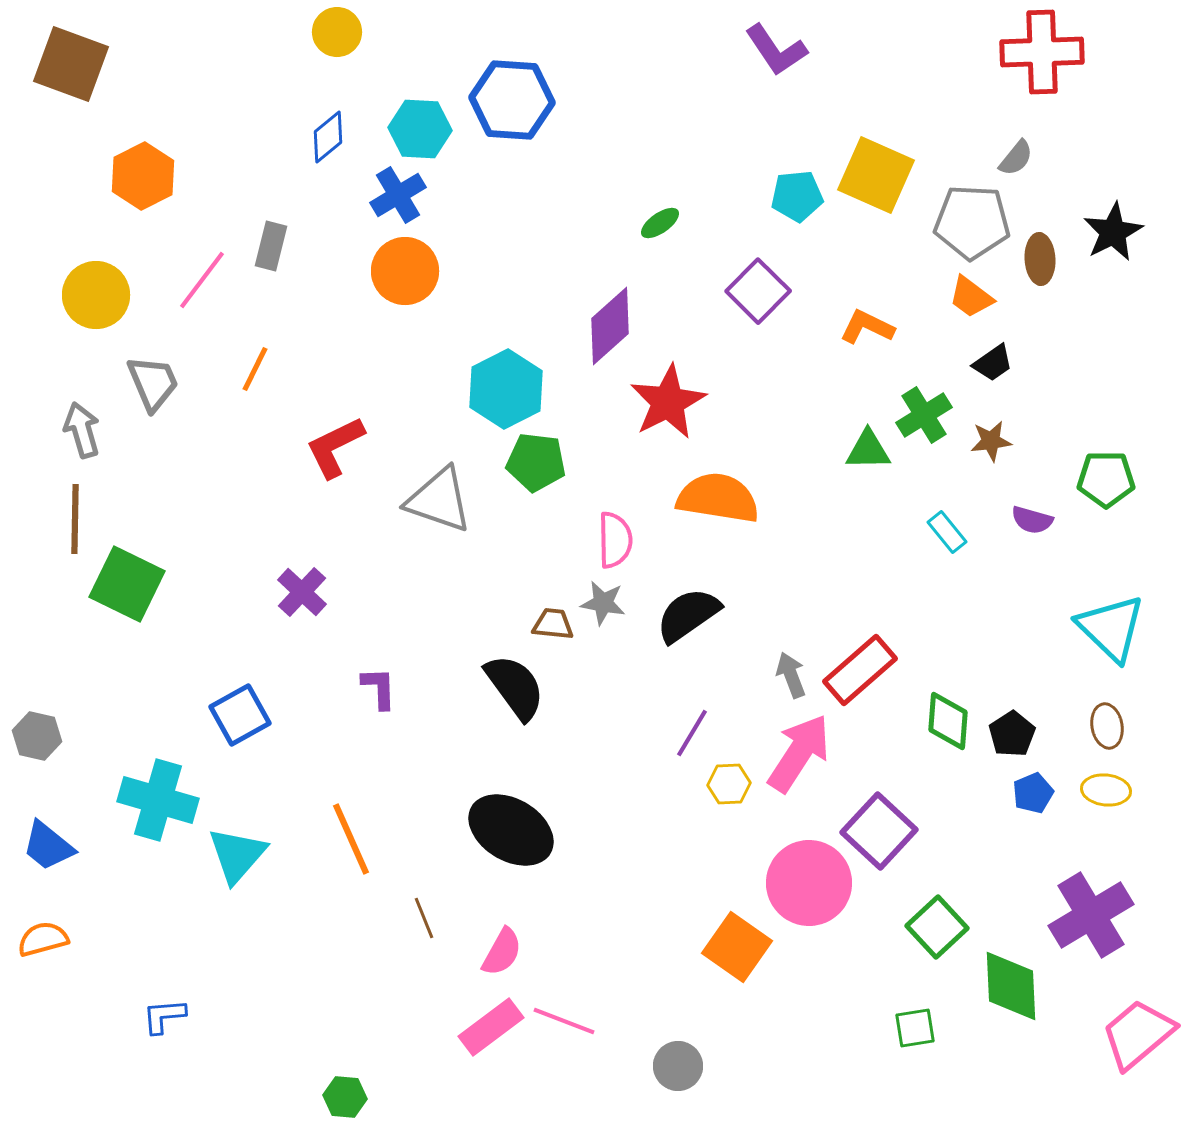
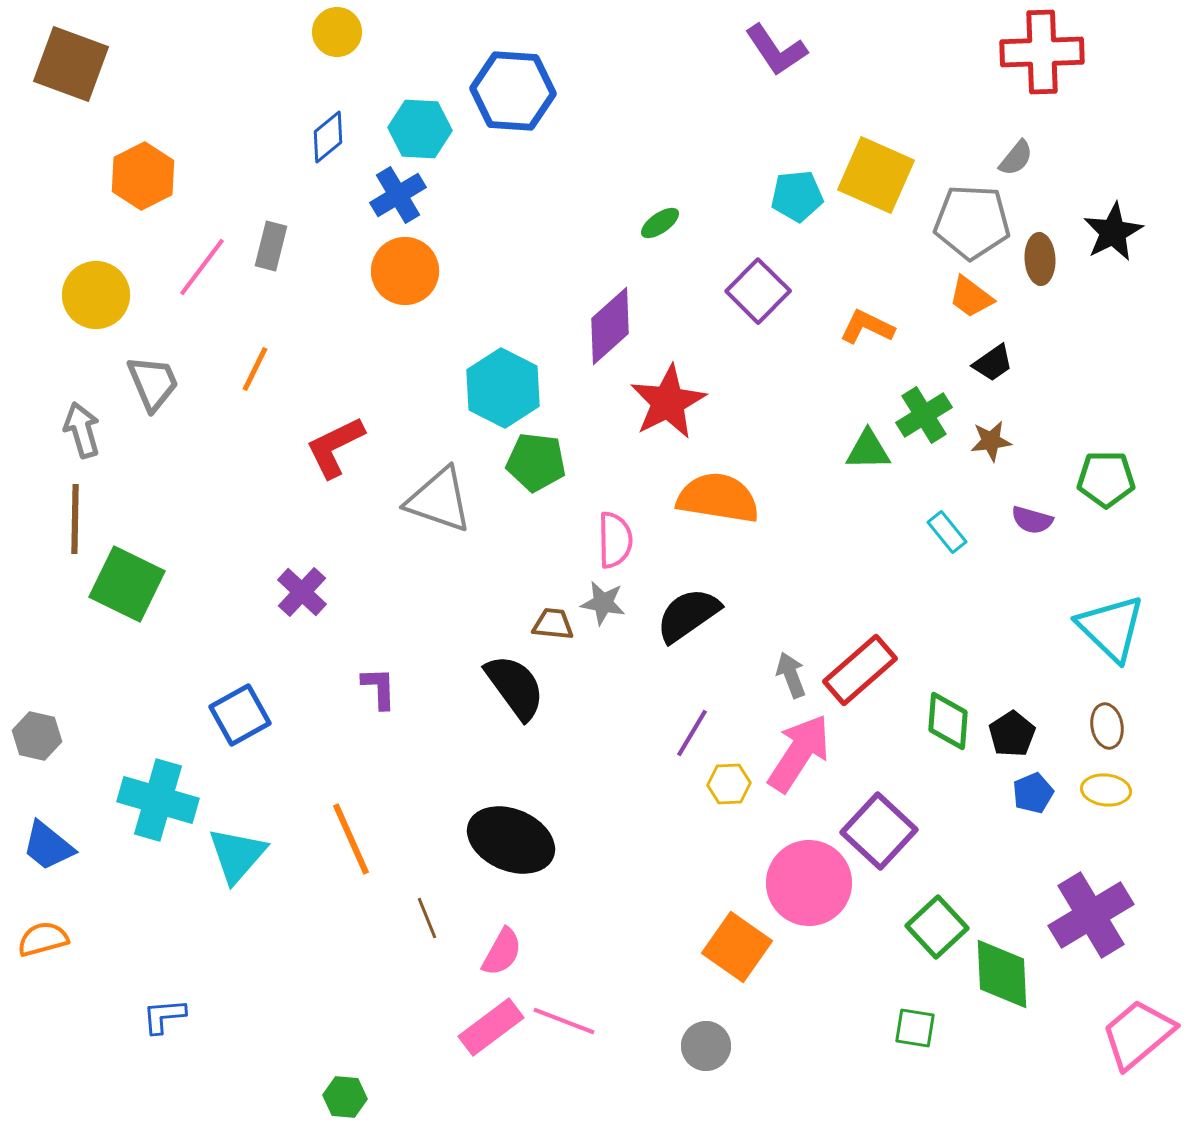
blue hexagon at (512, 100): moved 1 px right, 9 px up
pink line at (202, 280): moved 13 px up
cyan hexagon at (506, 389): moved 3 px left, 1 px up; rotated 6 degrees counterclockwise
black ellipse at (511, 830): moved 10 px down; rotated 8 degrees counterclockwise
brown line at (424, 918): moved 3 px right
green diamond at (1011, 986): moved 9 px left, 12 px up
green square at (915, 1028): rotated 18 degrees clockwise
gray circle at (678, 1066): moved 28 px right, 20 px up
